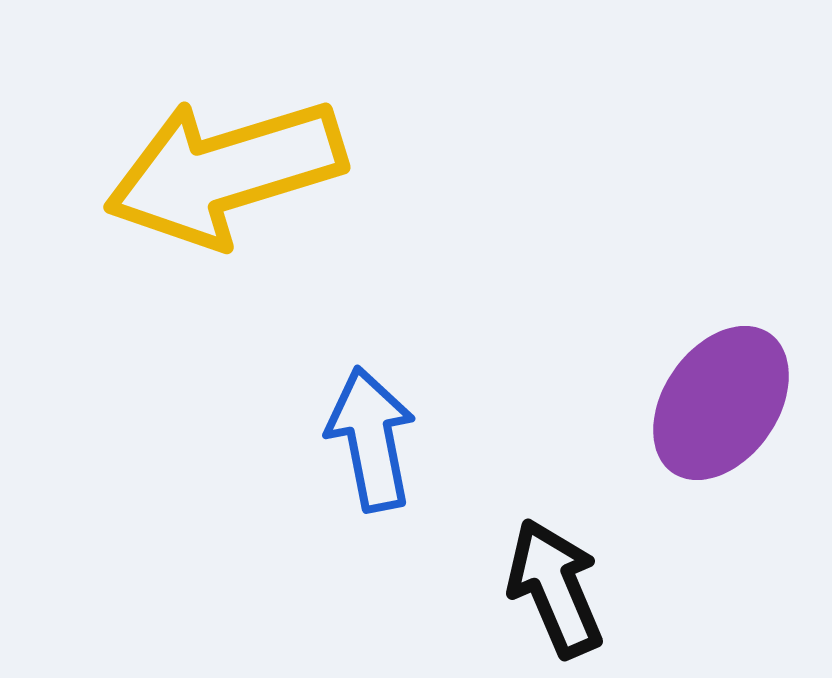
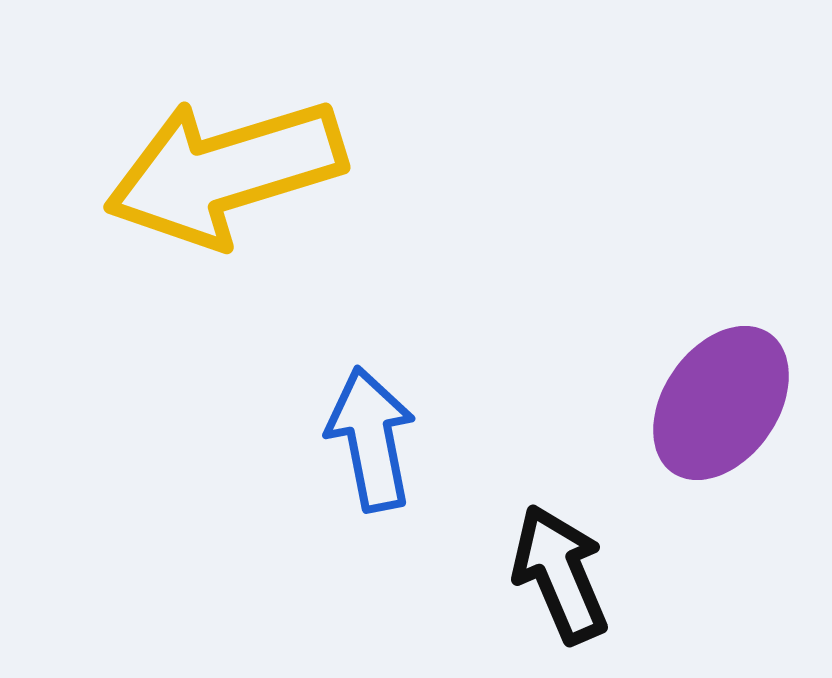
black arrow: moved 5 px right, 14 px up
